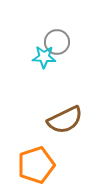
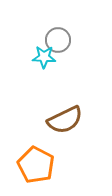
gray circle: moved 1 px right, 2 px up
orange pentagon: rotated 27 degrees counterclockwise
